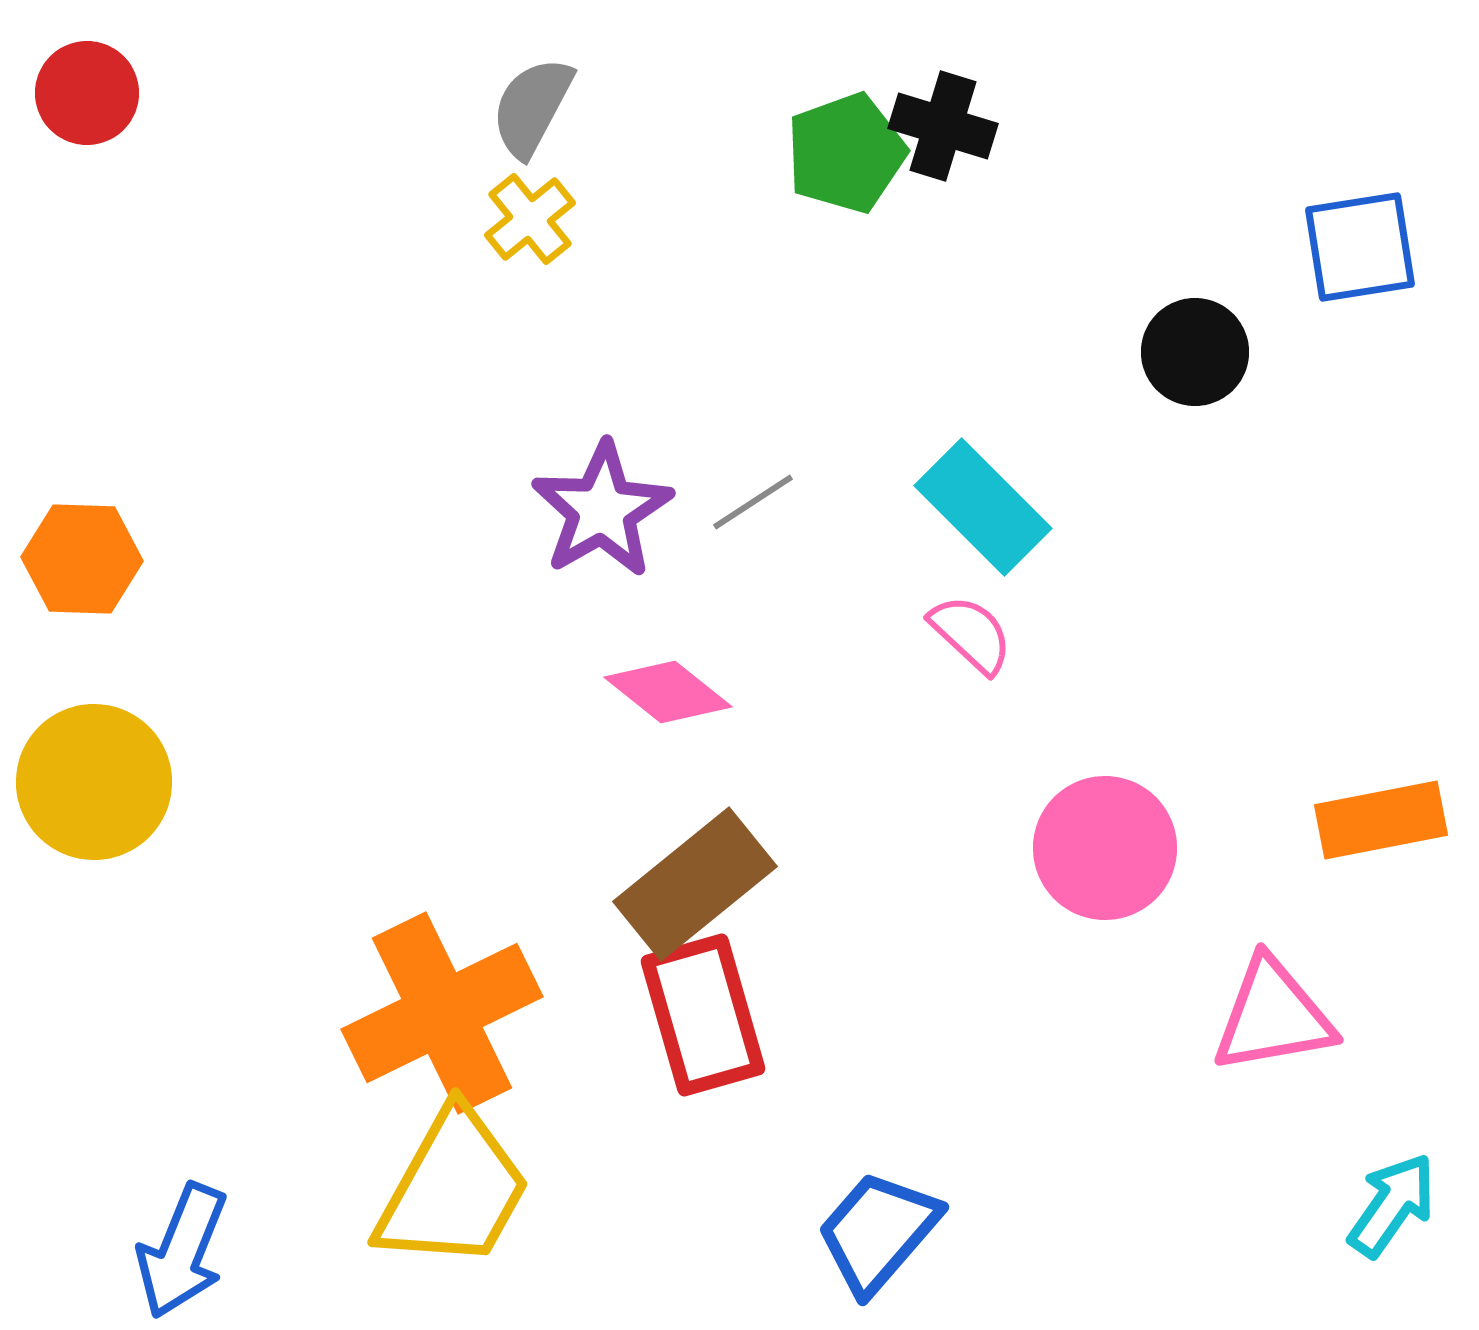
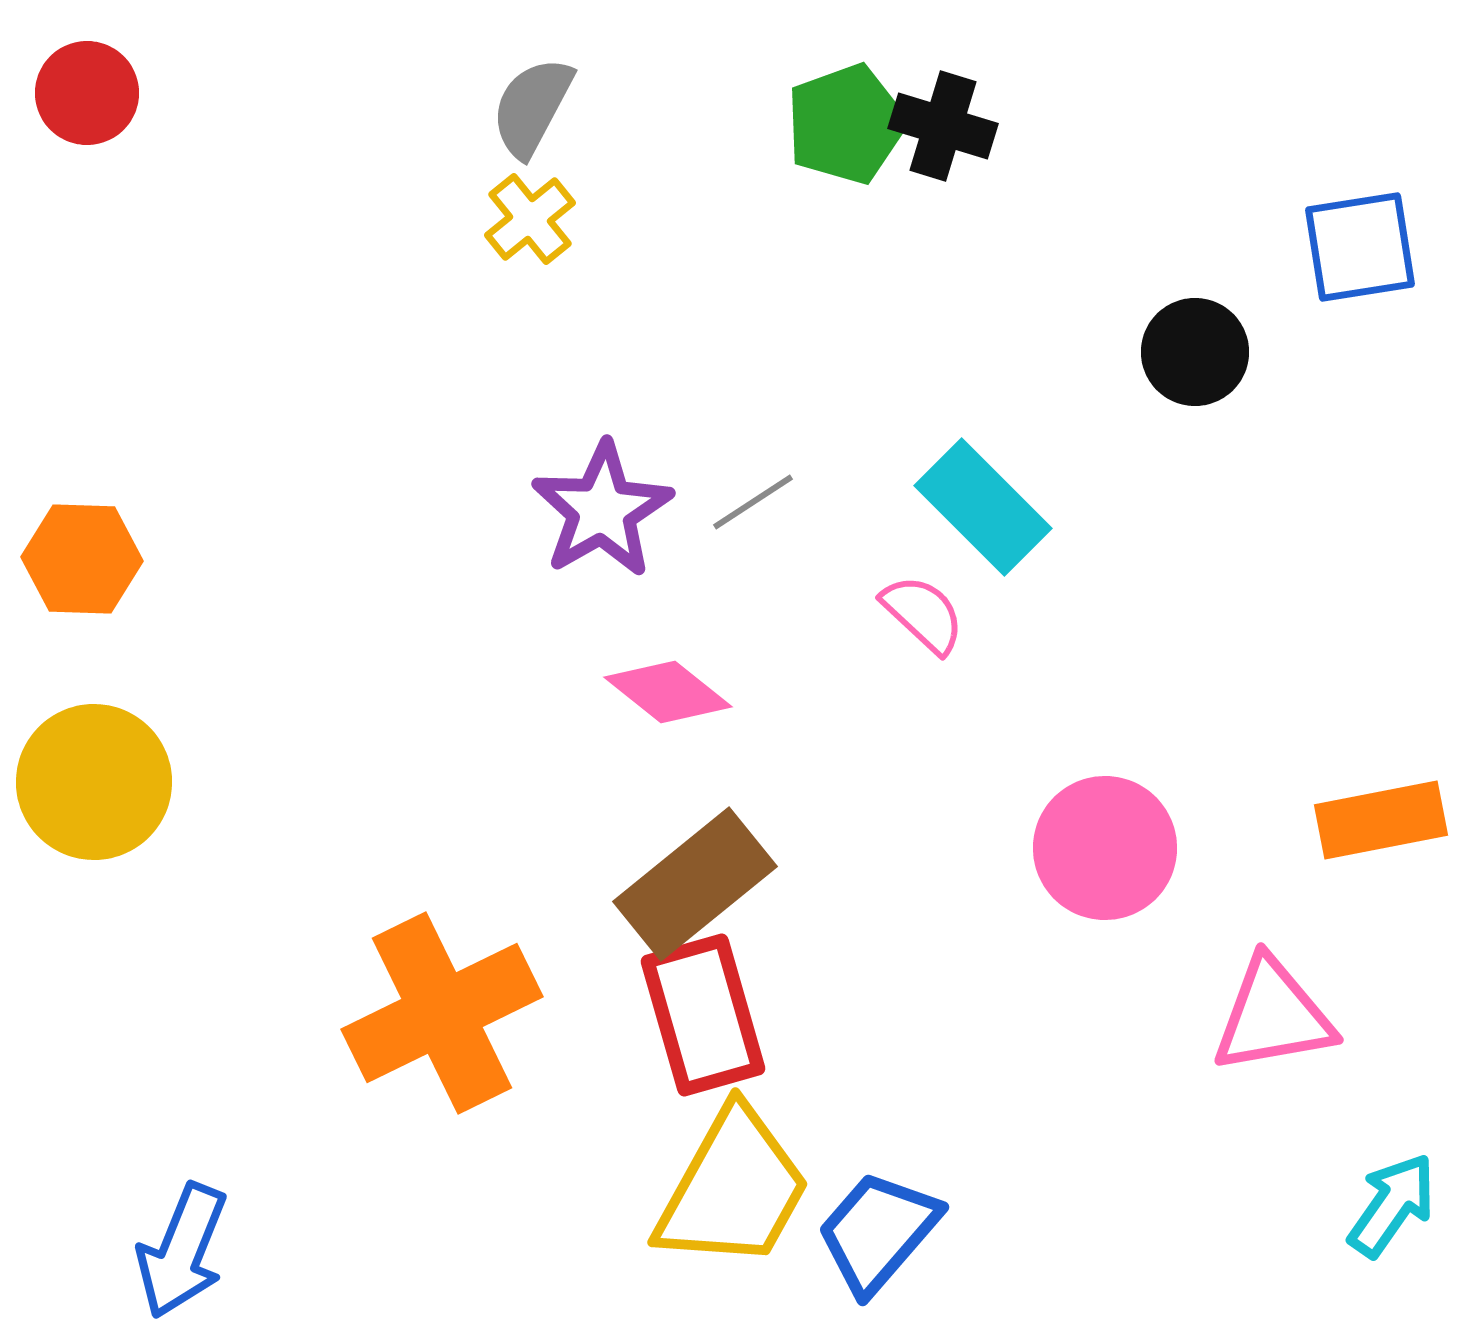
green pentagon: moved 29 px up
pink semicircle: moved 48 px left, 20 px up
yellow trapezoid: moved 280 px right
